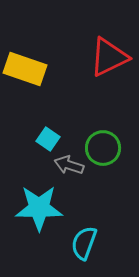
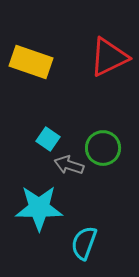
yellow rectangle: moved 6 px right, 7 px up
